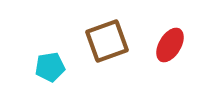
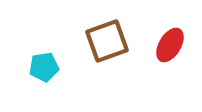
cyan pentagon: moved 6 px left
